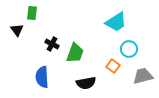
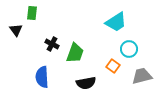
black triangle: moved 1 px left
gray trapezoid: moved 1 px left
